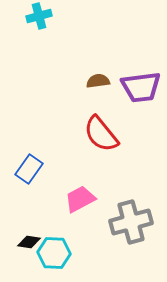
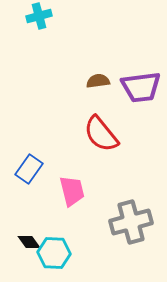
pink trapezoid: moved 8 px left, 8 px up; rotated 104 degrees clockwise
black diamond: rotated 45 degrees clockwise
